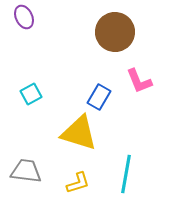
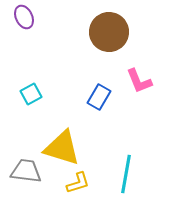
brown circle: moved 6 px left
yellow triangle: moved 17 px left, 15 px down
